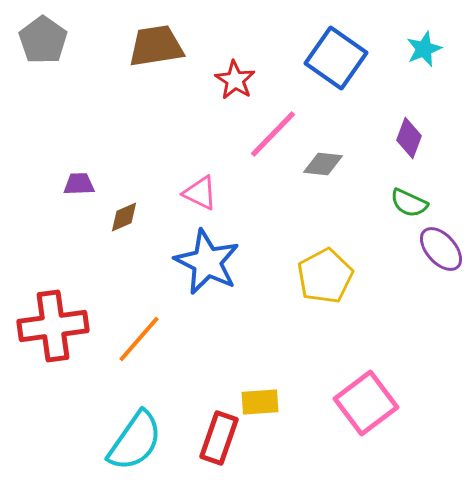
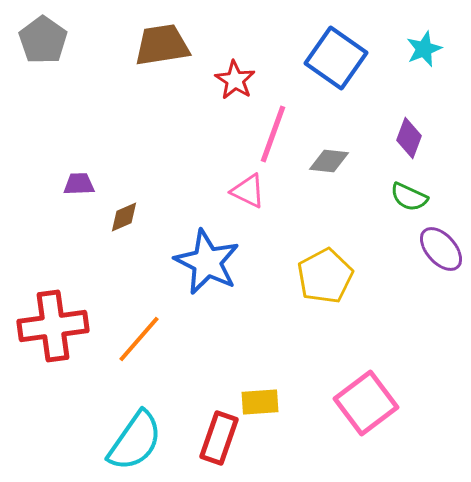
brown trapezoid: moved 6 px right, 1 px up
pink line: rotated 24 degrees counterclockwise
gray diamond: moved 6 px right, 3 px up
pink triangle: moved 48 px right, 2 px up
green semicircle: moved 6 px up
